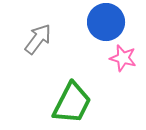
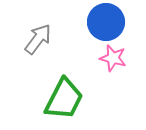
pink star: moved 10 px left
green trapezoid: moved 8 px left, 4 px up
